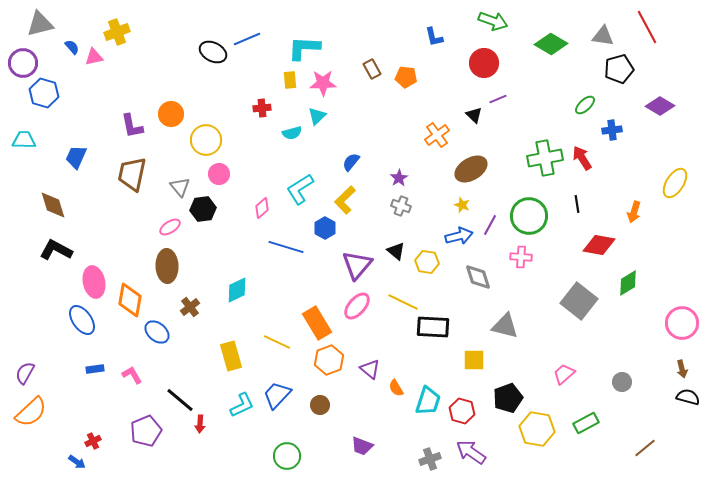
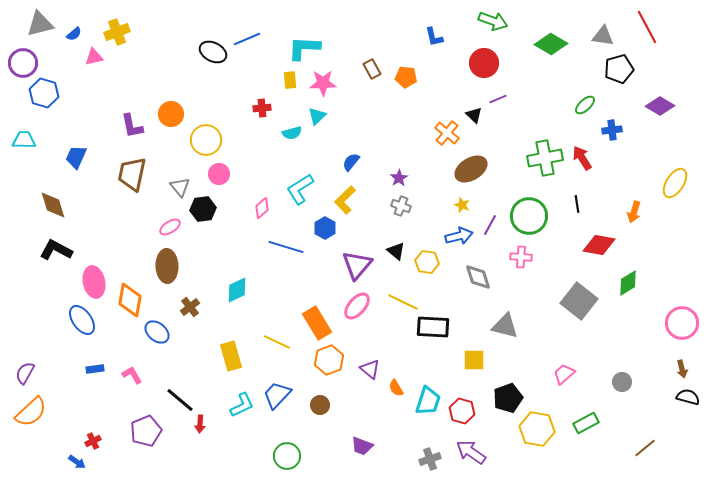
blue semicircle at (72, 47): moved 2 px right, 13 px up; rotated 91 degrees clockwise
orange cross at (437, 135): moved 10 px right, 2 px up; rotated 15 degrees counterclockwise
